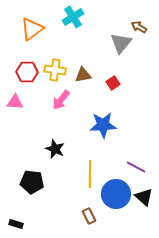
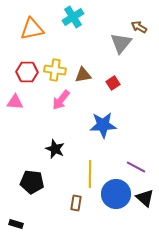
orange triangle: rotated 25 degrees clockwise
black triangle: moved 1 px right, 1 px down
brown rectangle: moved 13 px left, 13 px up; rotated 35 degrees clockwise
